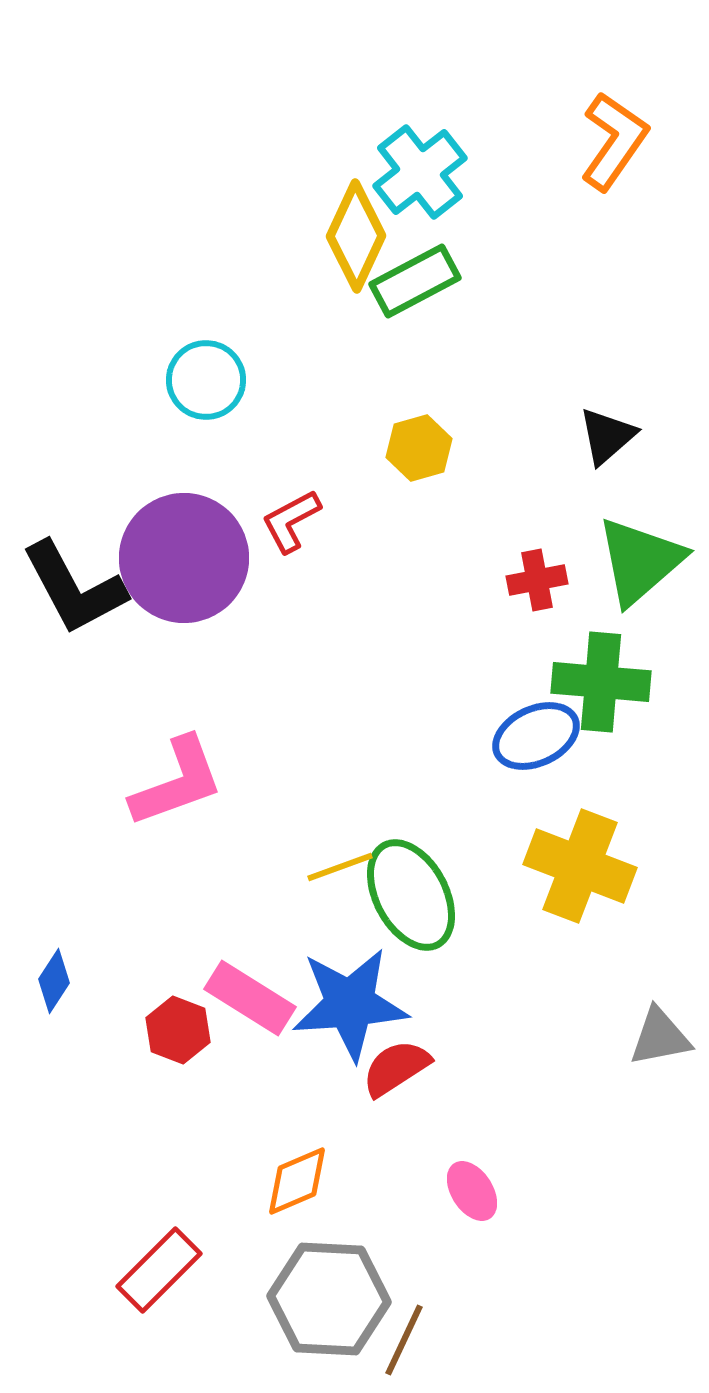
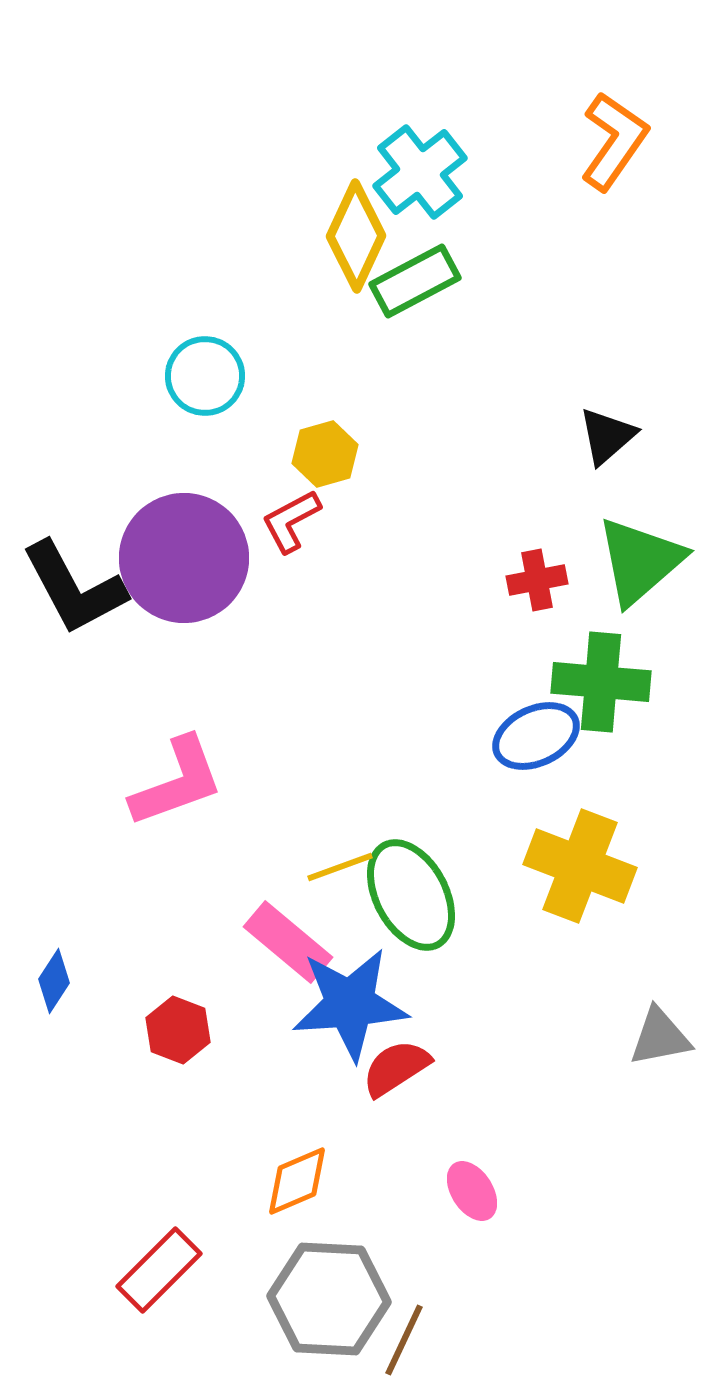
cyan circle: moved 1 px left, 4 px up
yellow hexagon: moved 94 px left, 6 px down
pink rectangle: moved 38 px right, 56 px up; rotated 8 degrees clockwise
